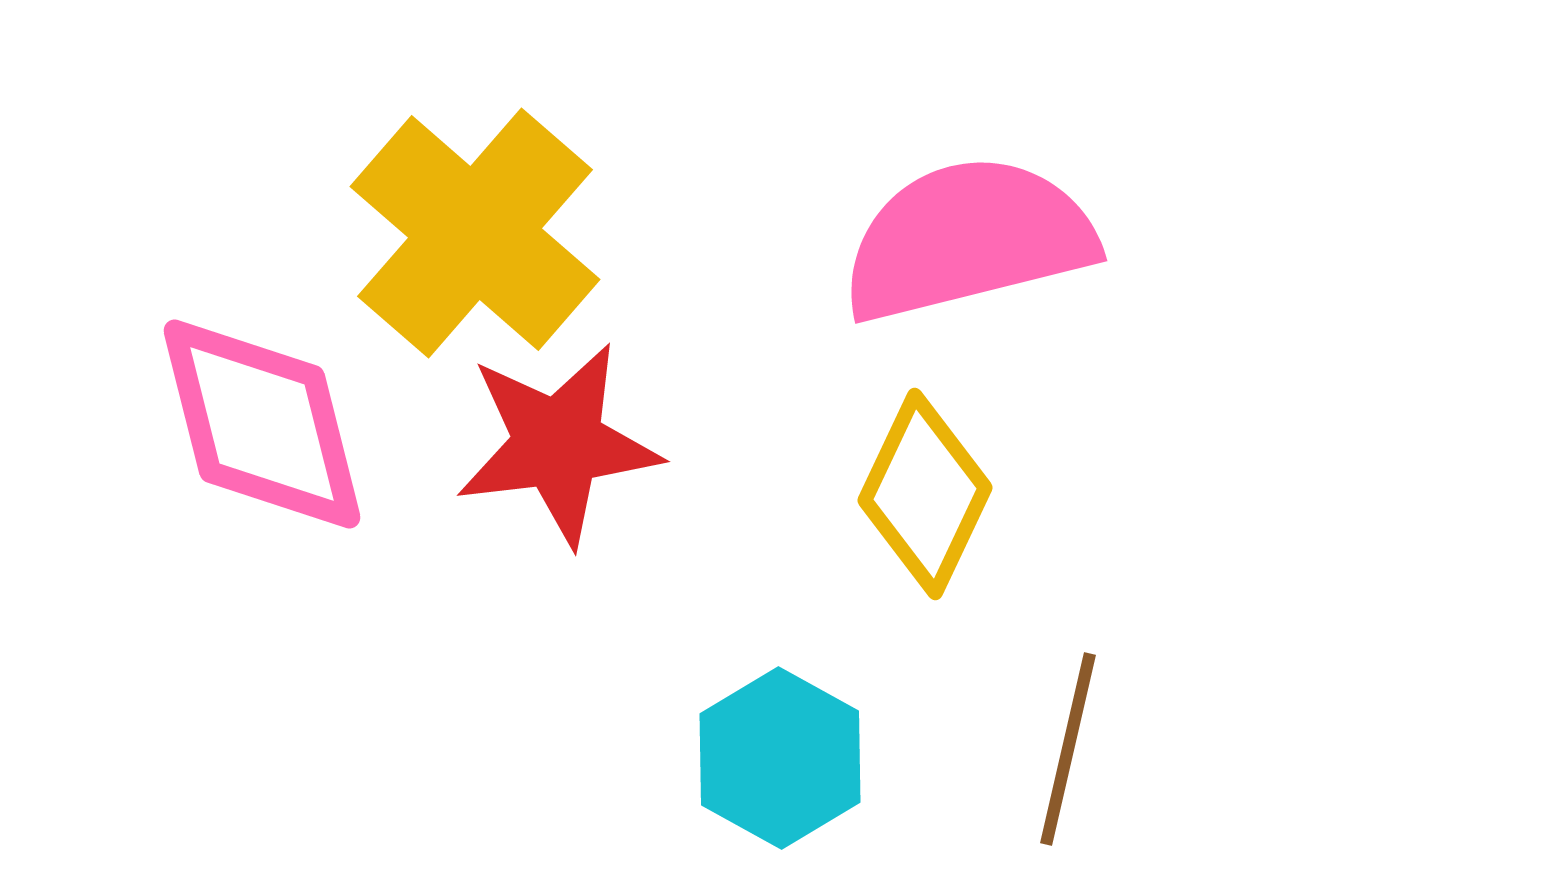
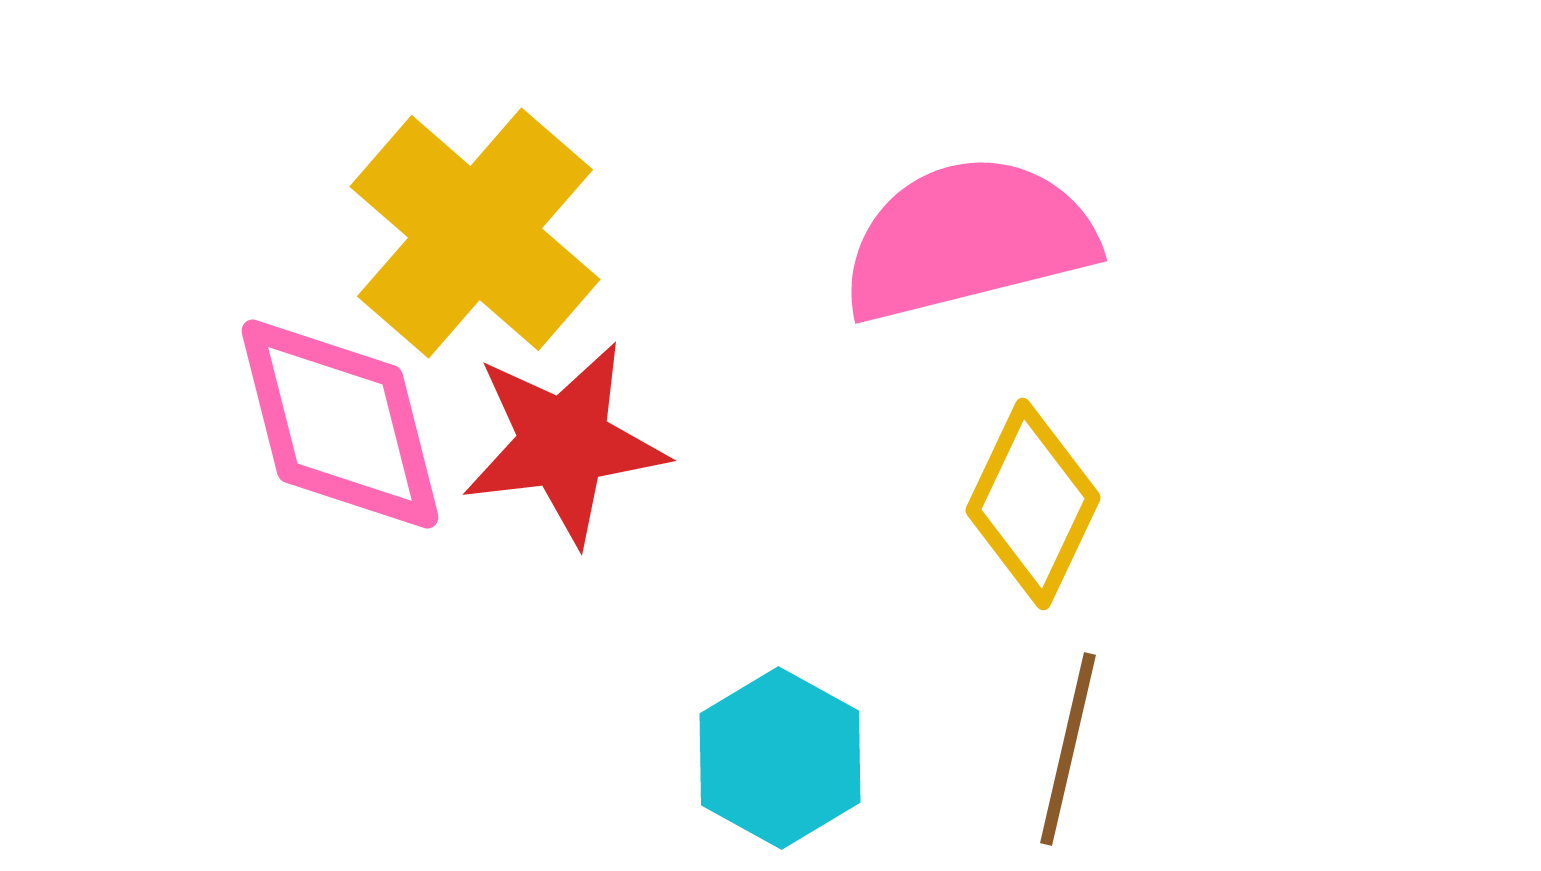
pink diamond: moved 78 px right
red star: moved 6 px right, 1 px up
yellow diamond: moved 108 px right, 10 px down
